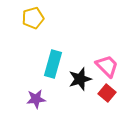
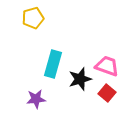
pink trapezoid: rotated 25 degrees counterclockwise
